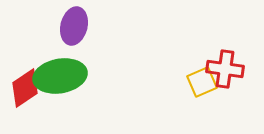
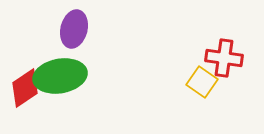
purple ellipse: moved 3 px down
red cross: moved 1 px left, 11 px up
yellow square: rotated 32 degrees counterclockwise
